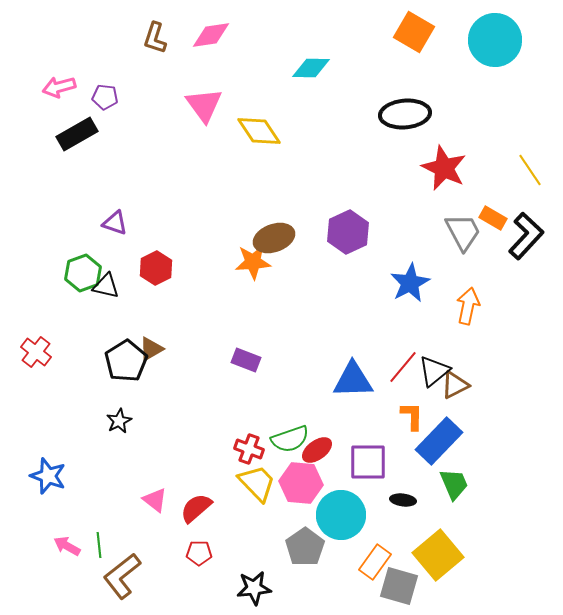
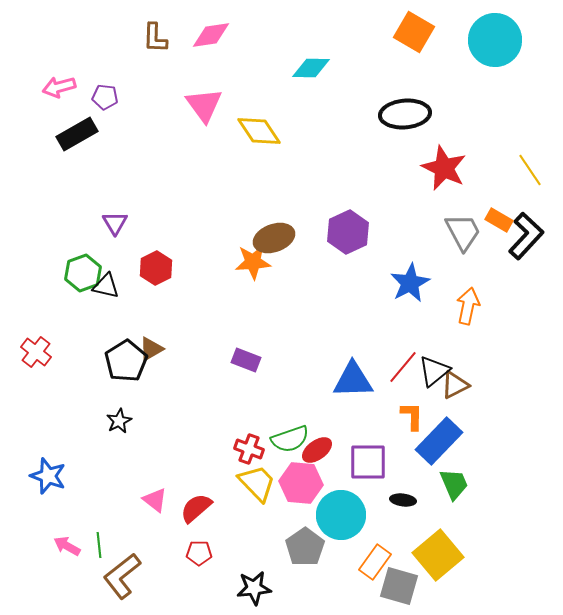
brown L-shape at (155, 38): rotated 16 degrees counterclockwise
orange rectangle at (493, 218): moved 6 px right, 2 px down
purple triangle at (115, 223): rotated 40 degrees clockwise
